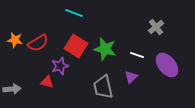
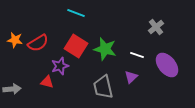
cyan line: moved 2 px right
